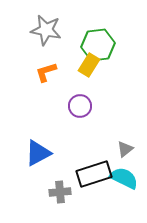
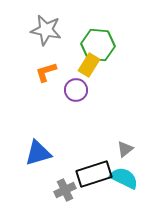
green hexagon: rotated 12 degrees clockwise
purple circle: moved 4 px left, 16 px up
blue triangle: rotated 12 degrees clockwise
gray cross: moved 5 px right, 2 px up; rotated 20 degrees counterclockwise
